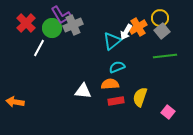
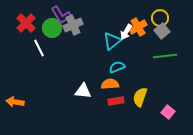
white line: rotated 54 degrees counterclockwise
